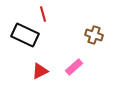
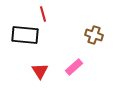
black rectangle: rotated 20 degrees counterclockwise
red triangle: rotated 36 degrees counterclockwise
